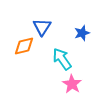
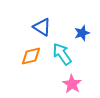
blue triangle: rotated 30 degrees counterclockwise
orange diamond: moved 7 px right, 10 px down
cyan arrow: moved 5 px up
